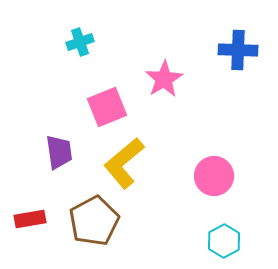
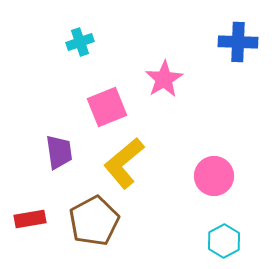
blue cross: moved 8 px up
